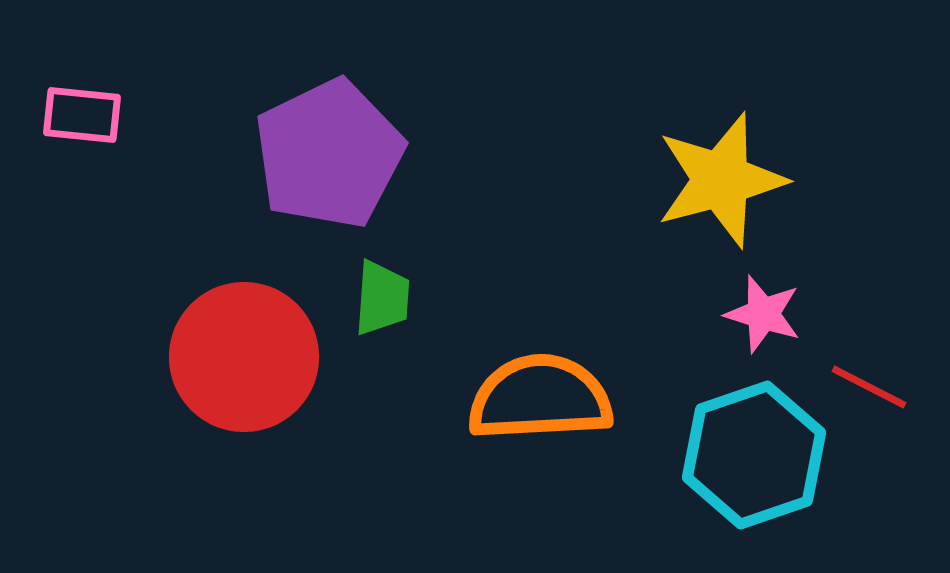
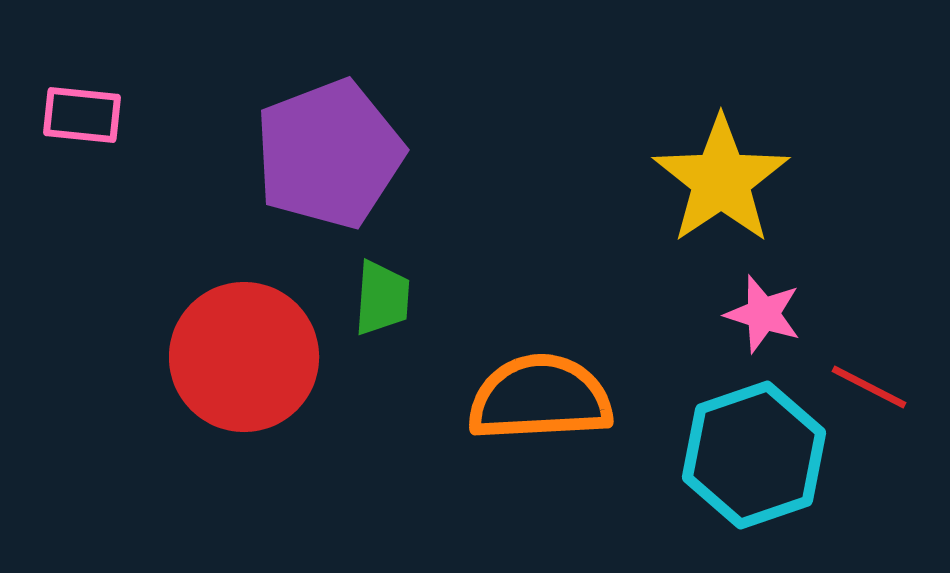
purple pentagon: rotated 5 degrees clockwise
yellow star: rotated 19 degrees counterclockwise
